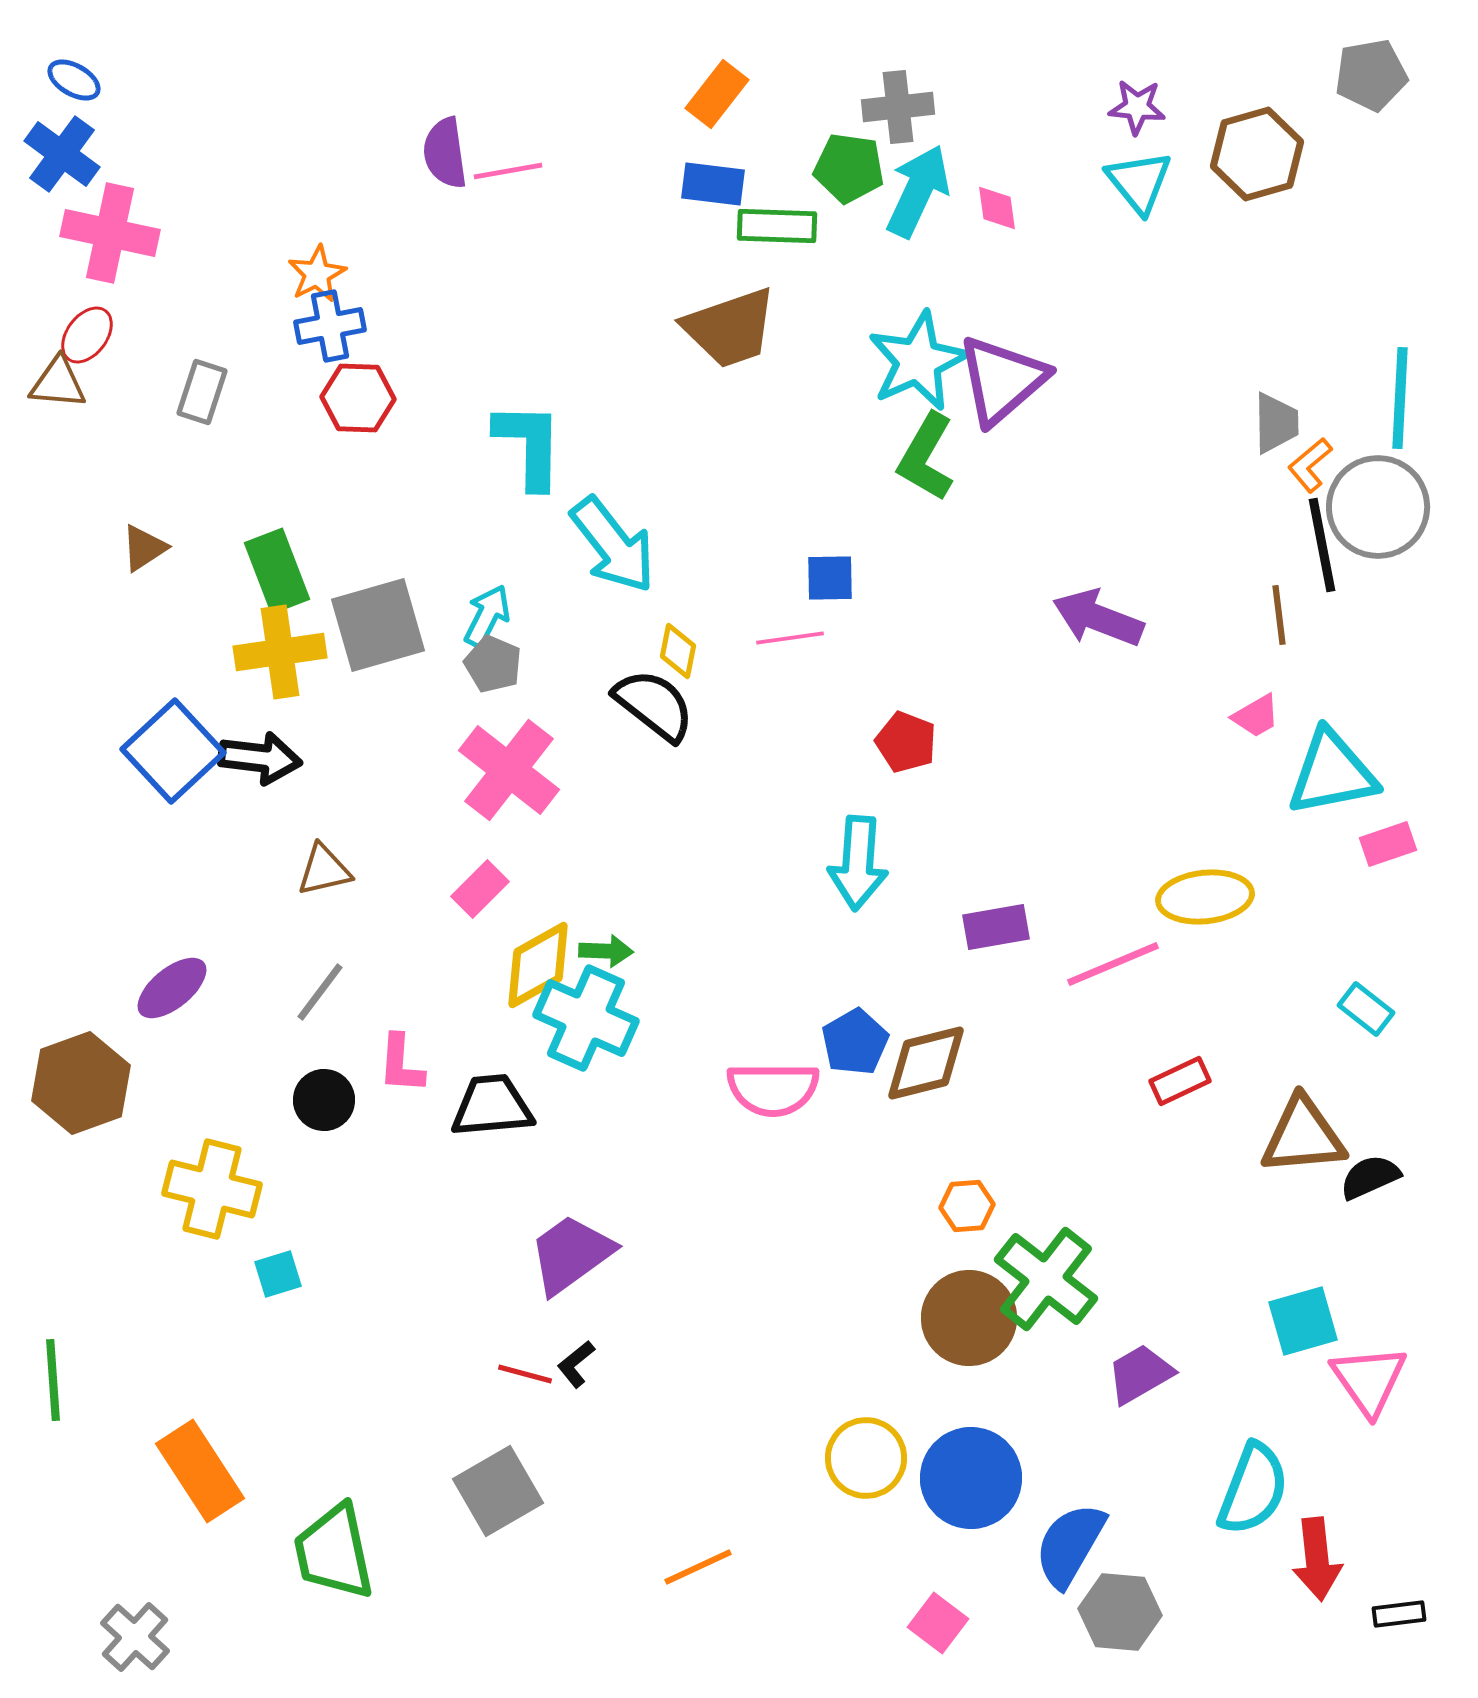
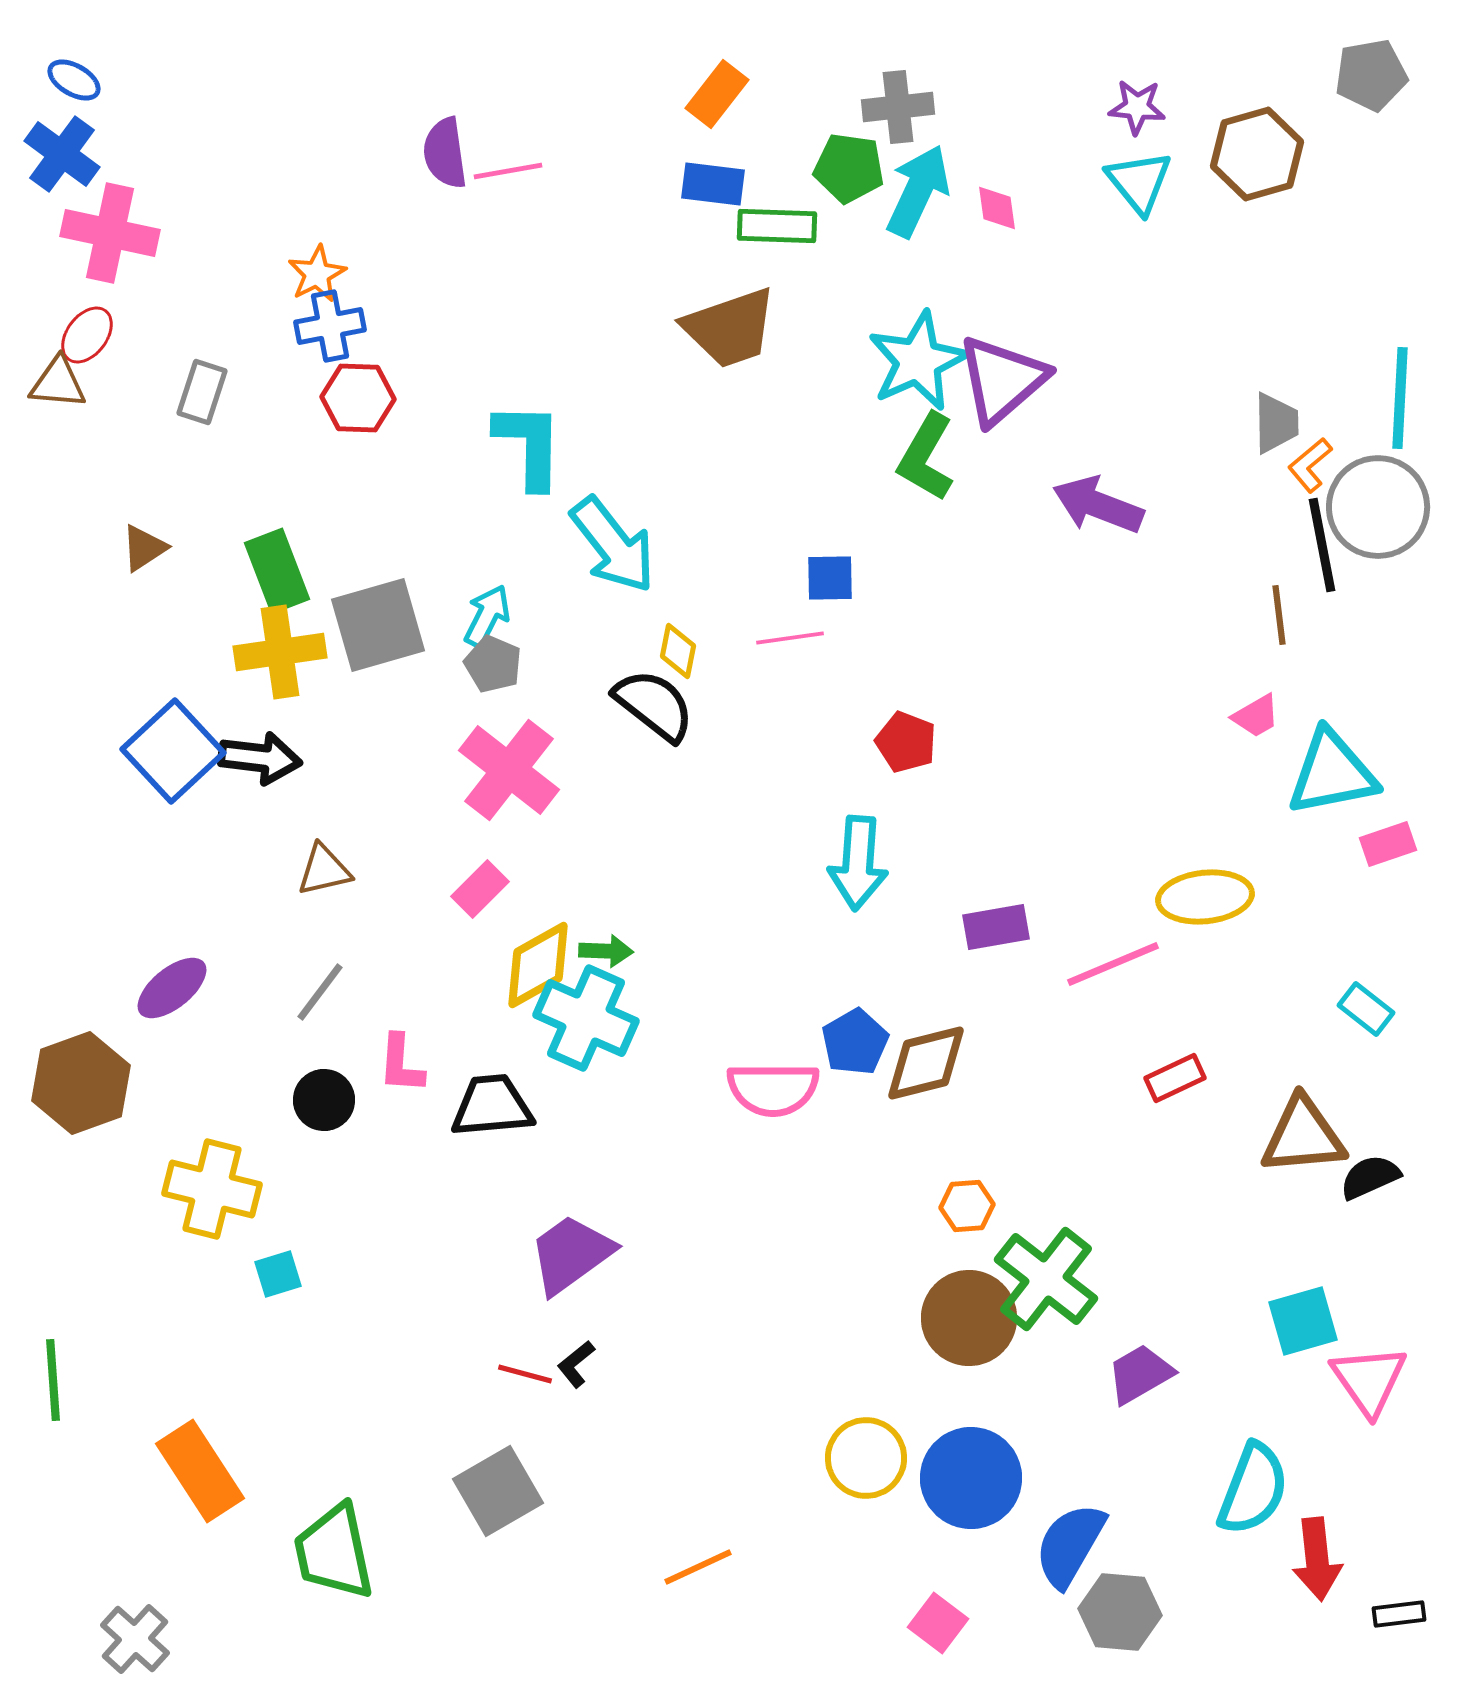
purple arrow at (1098, 618): moved 113 px up
red rectangle at (1180, 1081): moved 5 px left, 3 px up
gray cross at (135, 1637): moved 2 px down
